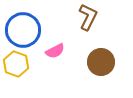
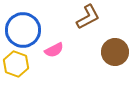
brown L-shape: rotated 36 degrees clockwise
pink semicircle: moved 1 px left, 1 px up
brown circle: moved 14 px right, 10 px up
